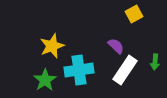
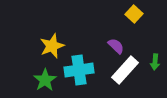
yellow square: rotated 18 degrees counterclockwise
white rectangle: rotated 8 degrees clockwise
